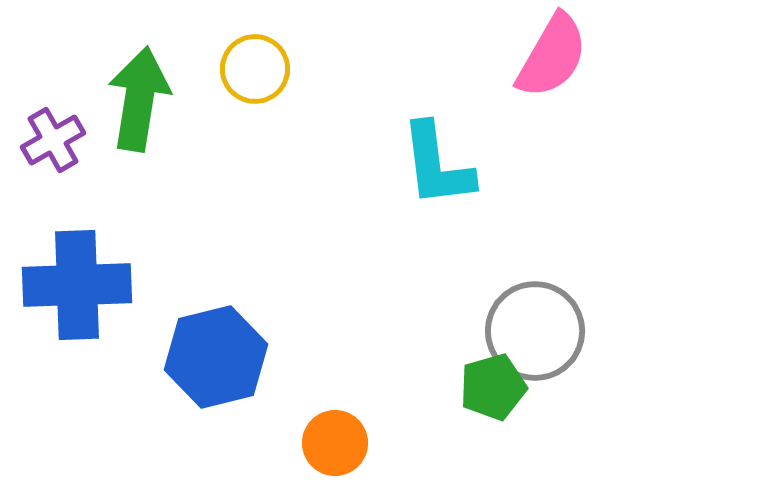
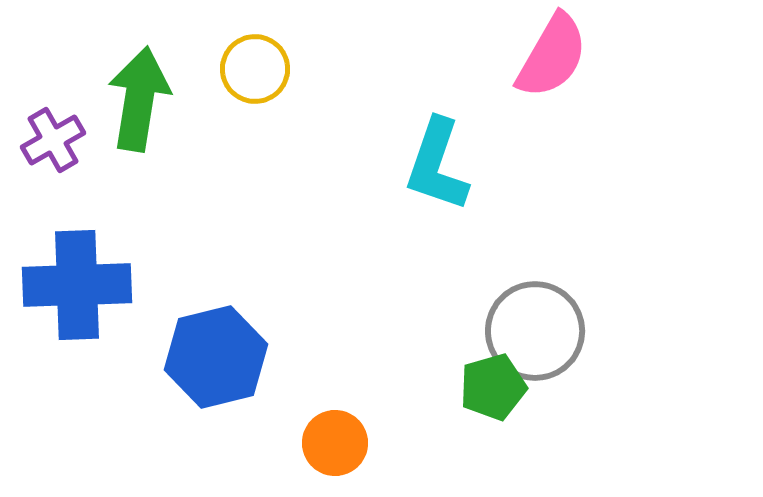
cyan L-shape: rotated 26 degrees clockwise
